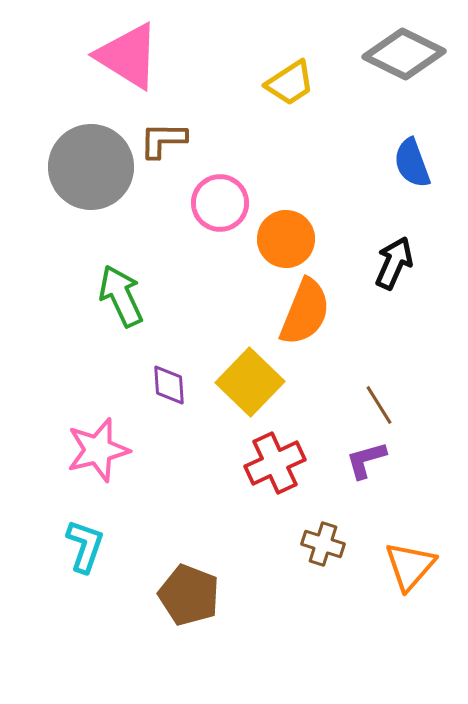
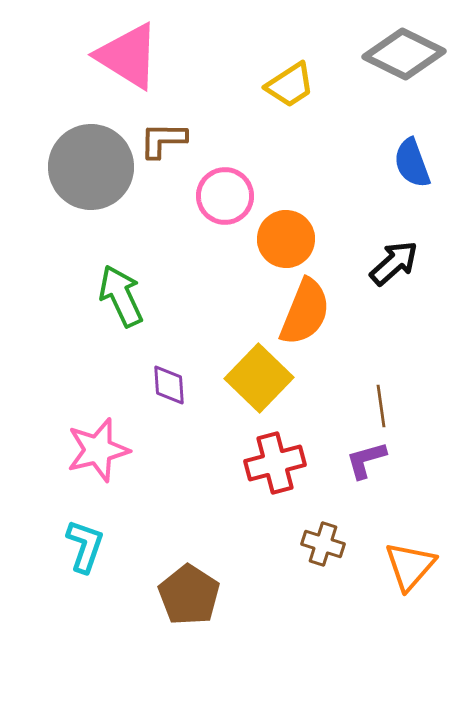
yellow trapezoid: moved 2 px down
pink circle: moved 5 px right, 7 px up
black arrow: rotated 24 degrees clockwise
yellow square: moved 9 px right, 4 px up
brown line: moved 2 px right, 1 px down; rotated 24 degrees clockwise
red cross: rotated 10 degrees clockwise
brown pentagon: rotated 12 degrees clockwise
